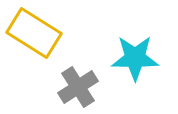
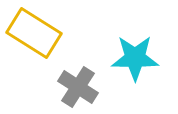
gray cross: rotated 24 degrees counterclockwise
